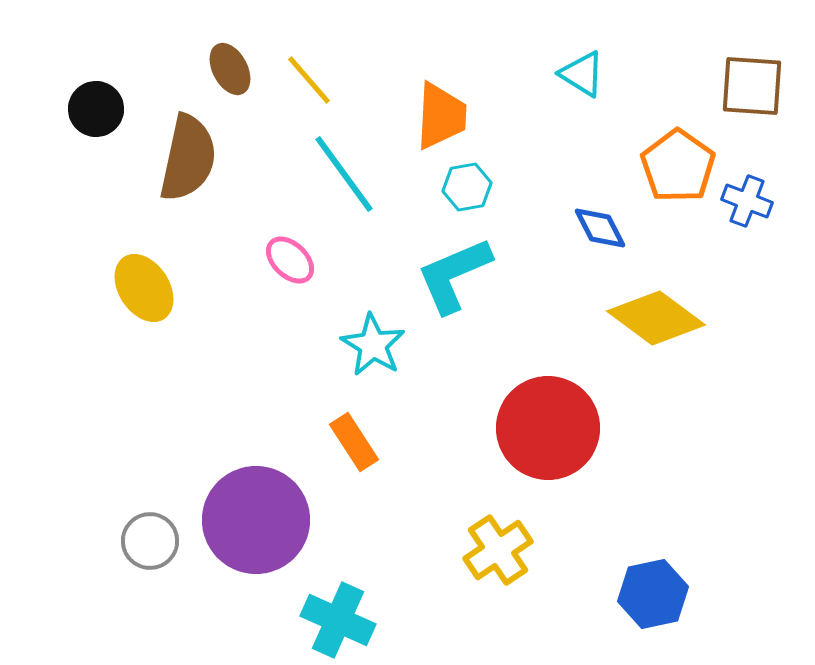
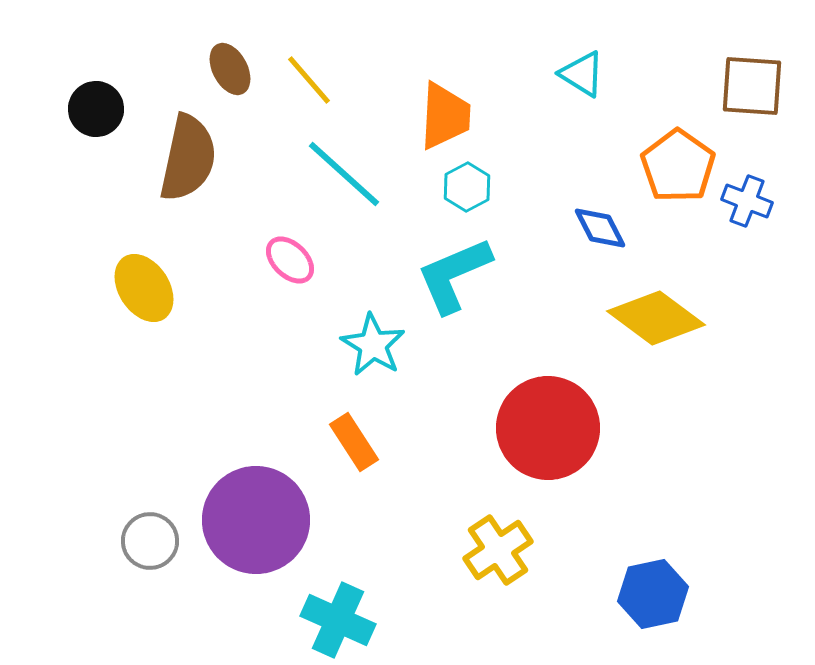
orange trapezoid: moved 4 px right
cyan line: rotated 12 degrees counterclockwise
cyan hexagon: rotated 18 degrees counterclockwise
